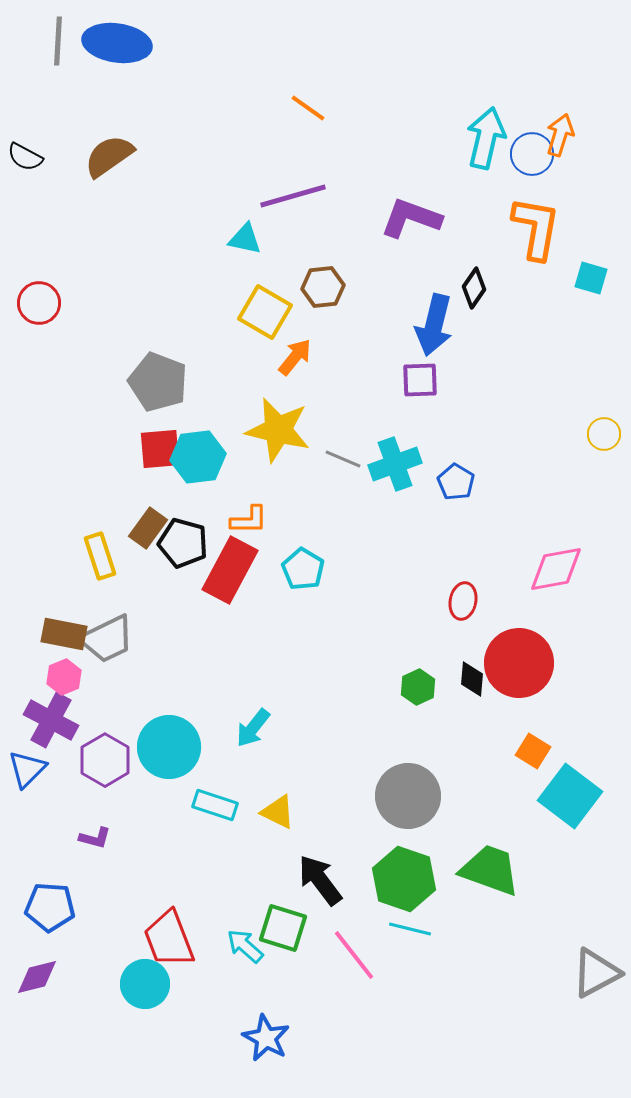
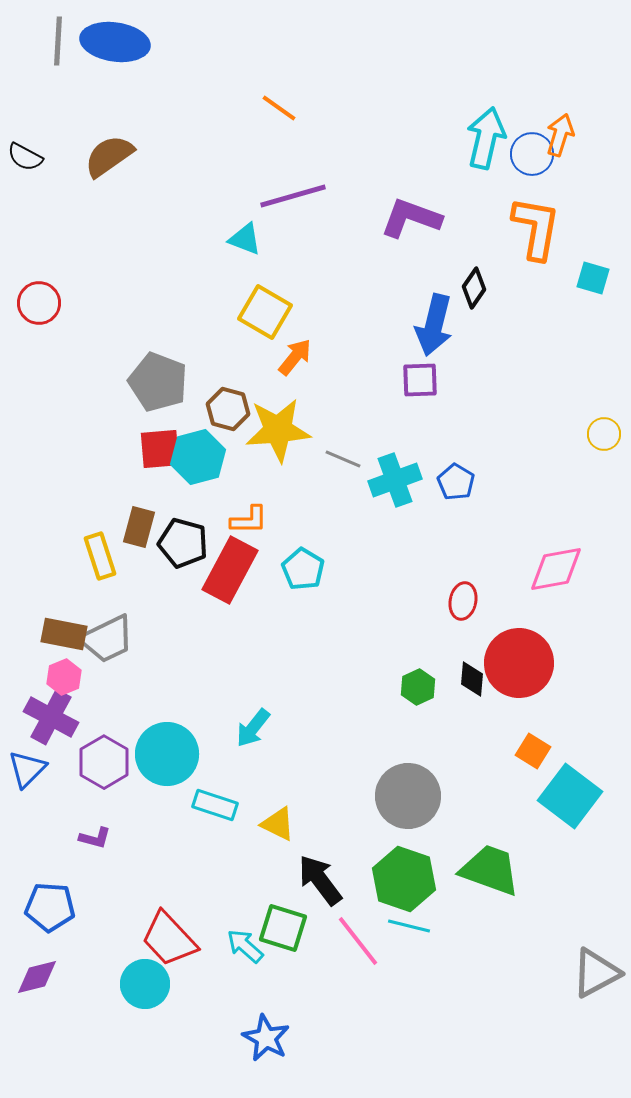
blue ellipse at (117, 43): moved 2 px left, 1 px up
orange line at (308, 108): moved 29 px left
cyan triangle at (245, 239): rotated 9 degrees clockwise
cyan square at (591, 278): moved 2 px right
brown hexagon at (323, 287): moved 95 px left, 122 px down; rotated 21 degrees clockwise
yellow star at (278, 430): rotated 18 degrees counterclockwise
cyan hexagon at (198, 457): rotated 8 degrees counterclockwise
cyan cross at (395, 464): moved 16 px down
brown rectangle at (148, 528): moved 9 px left, 1 px up; rotated 21 degrees counterclockwise
purple cross at (51, 720): moved 3 px up
cyan circle at (169, 747): moved 2 px left, 7 px down
purple hexagon at (105, 760): moved 1 px left, 2 px down
yellow triangle at (278, 812): moved 12 px down
cyan line at (410, 929): moved 1 px left, 3 px up
red trapezoid at (169, 939): rotated 22 degrees counterclockwise
pink line at (354, 955): moved 4 px right, 14 px up
